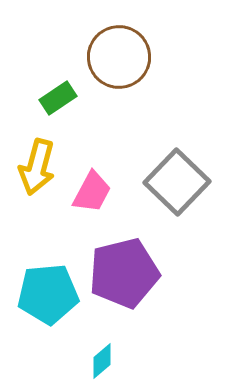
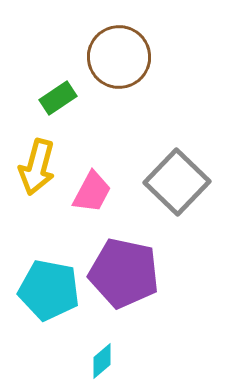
purple pentagon: rotated 26 degrees clockwise
cyan pentagon: moved 1 px right, 4 px up; rotated 16 degrees clockwise
